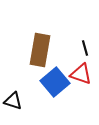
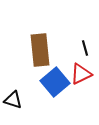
brown rectangle: rotated 16 degrees counterclockwise
red triangle: rotated 45 degrees counterclockwise
black triangle: moved 1 px up
